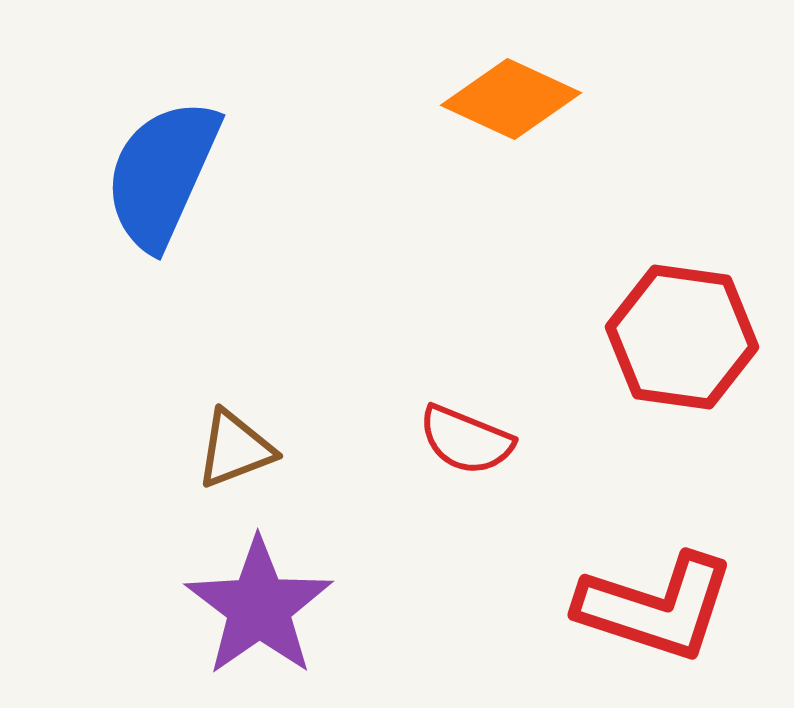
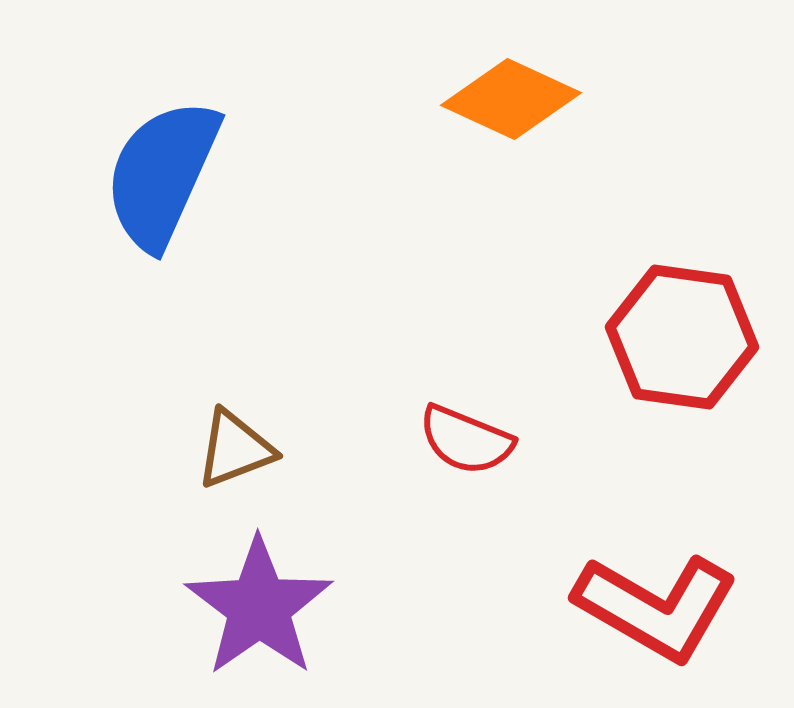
red L-shape: rotated 12 degrees clockwise
